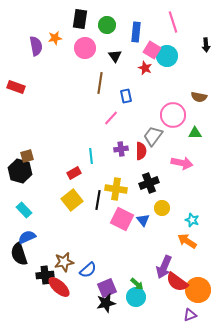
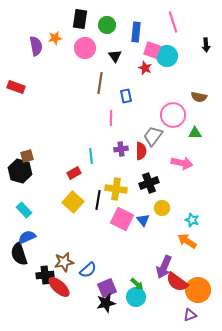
pink square at (152, 50): rotated 12 degrees counterclockwise
pink line at (111, 118): rotated 42 degrees counterclockwise
yellow square at (72, 200): moved 1 px right, 2 px down; rotated 10 degrees counterclockwise
